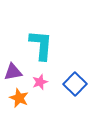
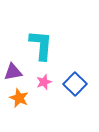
pink star: moved 4 px right
